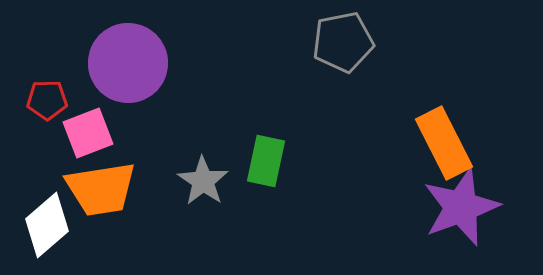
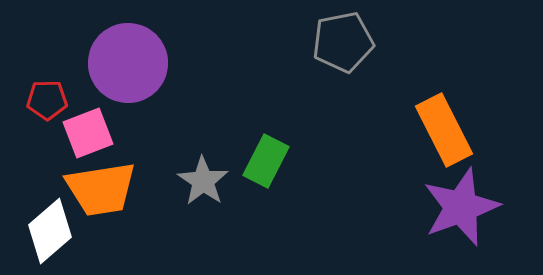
orange rectangle: moved 13 px up
green rectangle: rotated 15 degrees clockwise
white diamond: moved 3 px right, 6 px down
